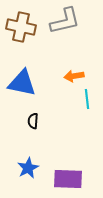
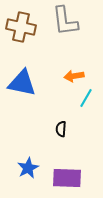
gray L-shape: rotated 96 degrees clockwise
cyan line: moved 1 px left, 1 px up; rotated 36 degrees clockwise
black semicircle: moved 28 px right, 8 px down
purple rectangle: moved 1 px left, 1 px up
